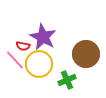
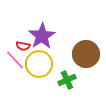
purple star: moved 1 px left, 1 px up; rotated 12 degrees clockwise
